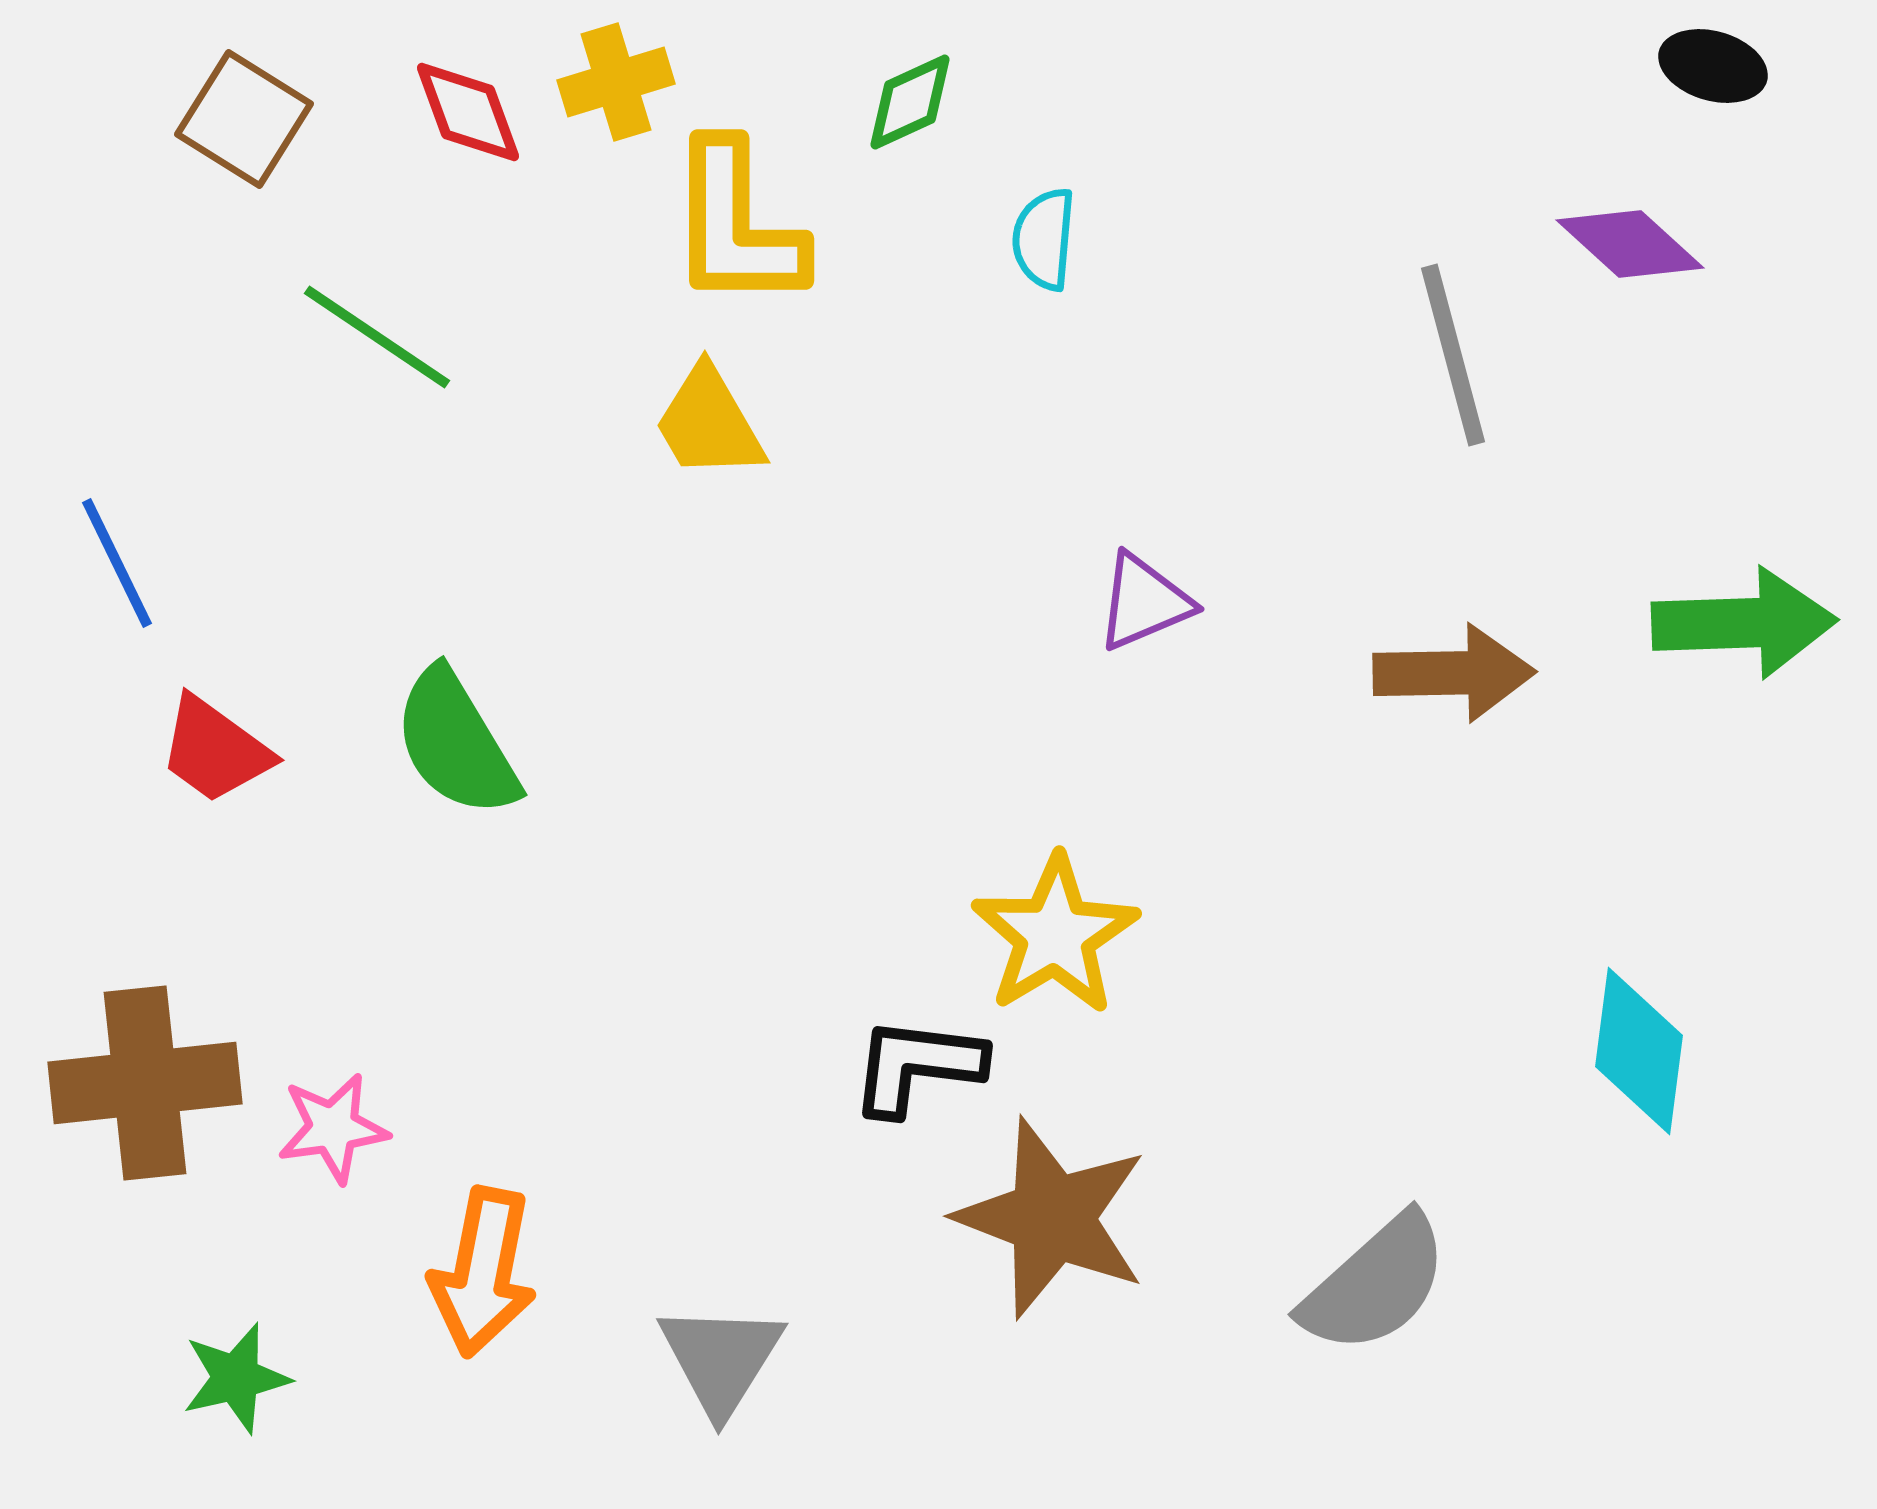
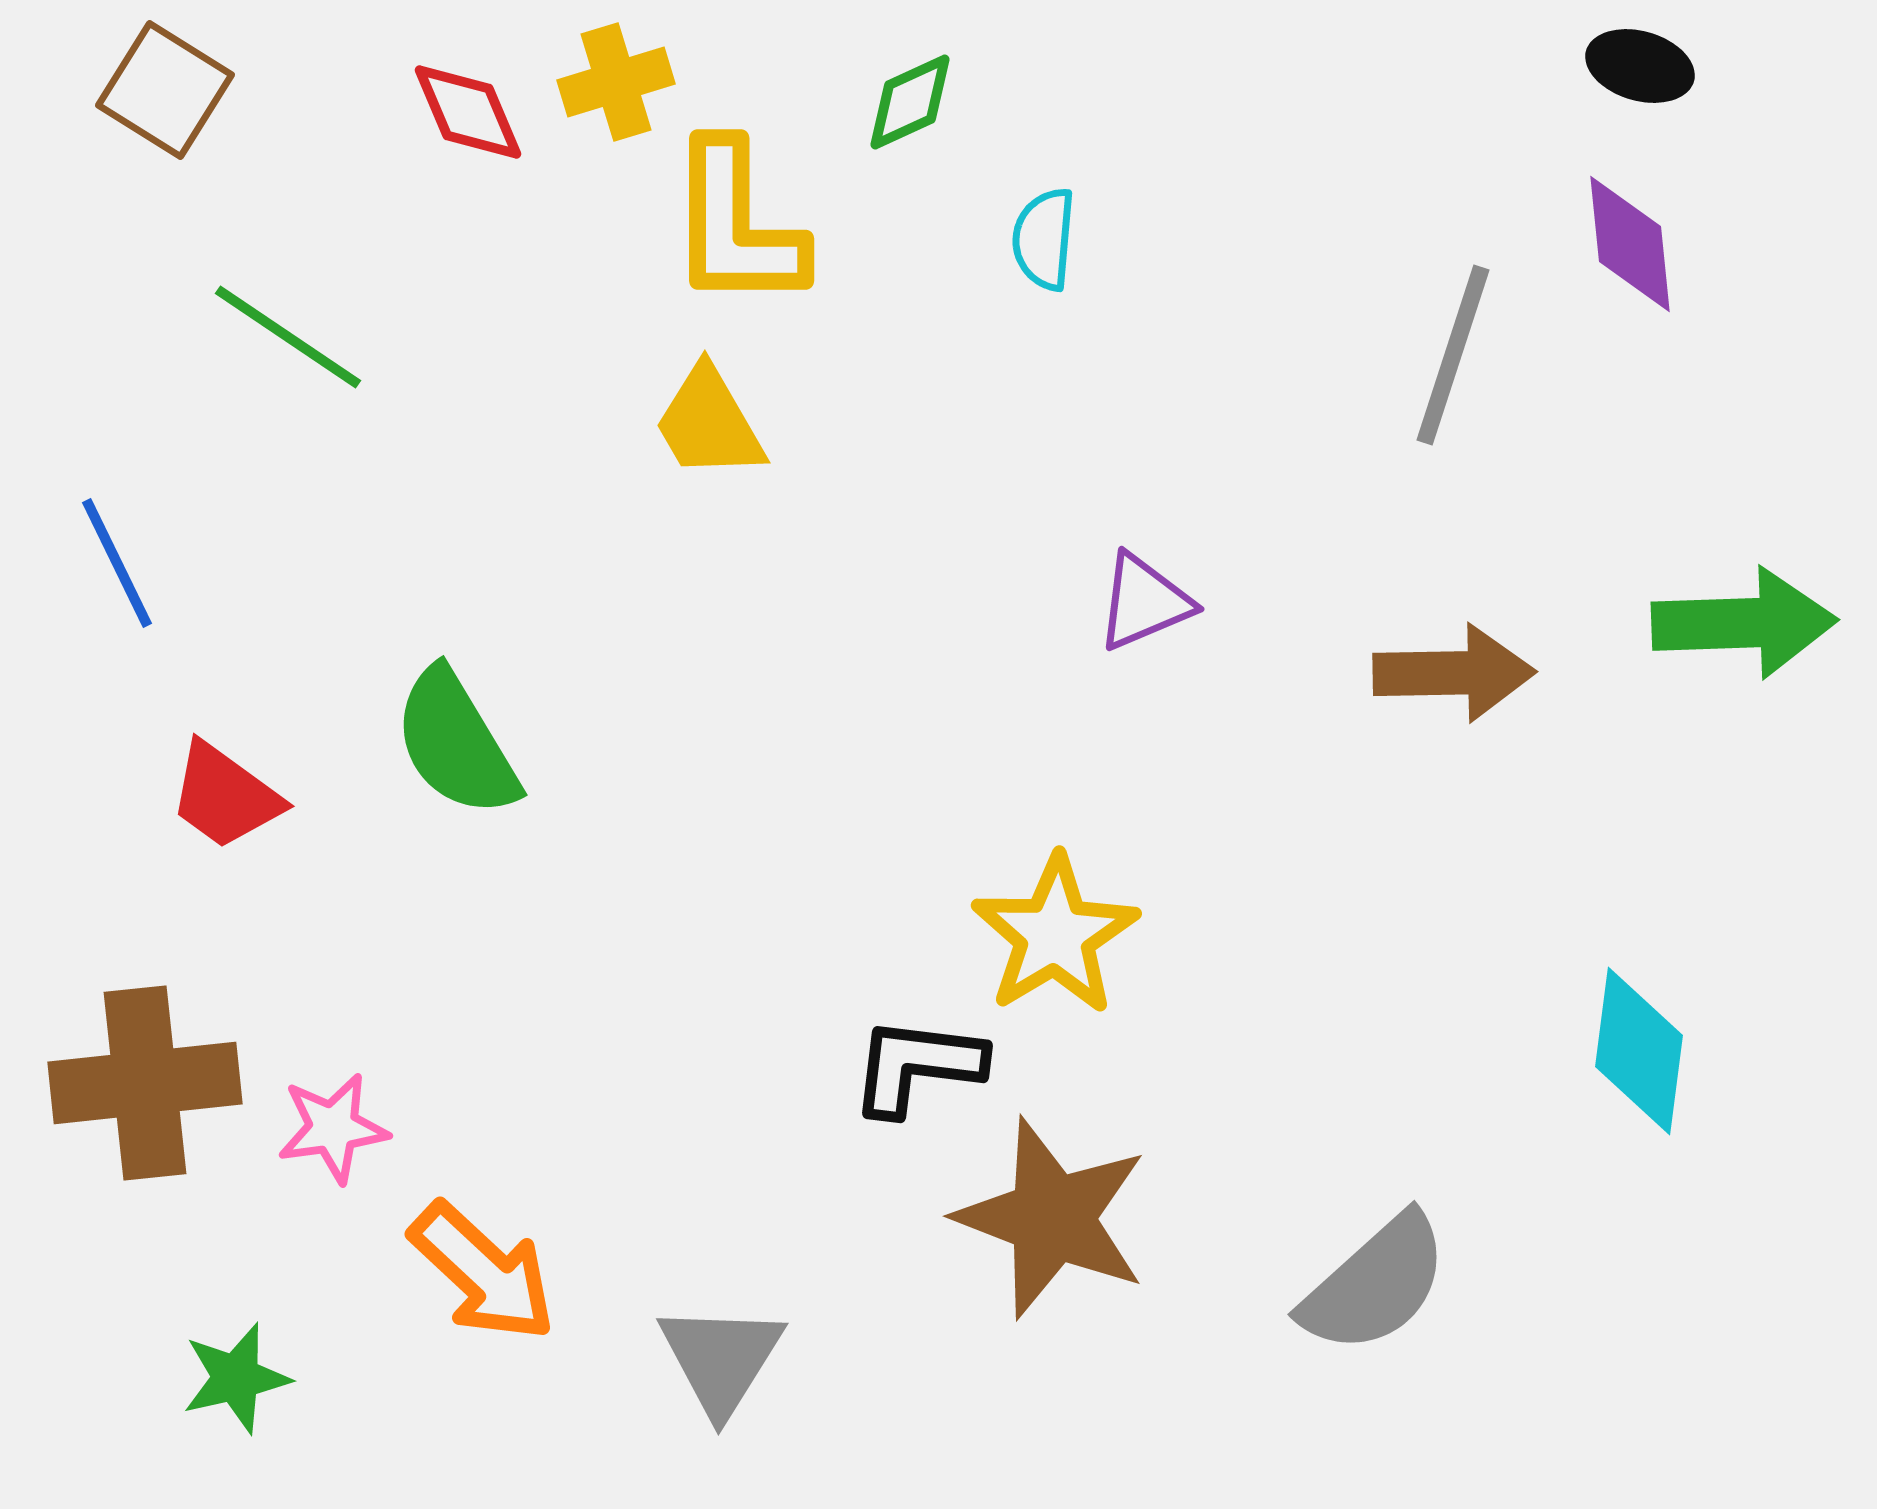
black ellipse: moved 73 px left
red diamond: rotated 3 degrees counterclockwise
brown square: moved 79 px left, 29 px up
purple diamond: rotated 42 degrees clockwise
green line: moved 89 px left
gray line: rotated 33 degrees clockwise
red trapezoid: moved 10 px right, 46 px down
orange arrow: rotated 58 degrees counterclockwise
